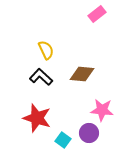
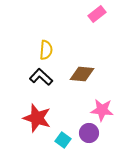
yellow semicircle: rotated 30 degrees clockwise
